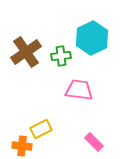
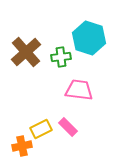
cyan hexagon: moved 3 px left; rotated 16 degrees counterclockwise
brown cross: rotated 8 degrees counterclockwise
green cross: moved 1 px down
pink rectangle: moved 26 px left, 15 px up
orange cross: rotated 18 degrees counterclockwise
